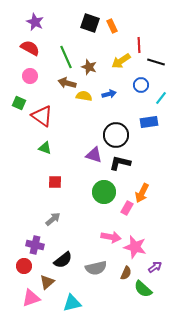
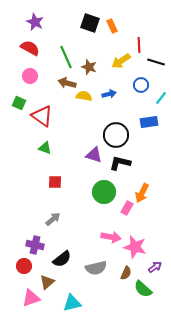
black semicircle: moved 1 px left, 1 px up
